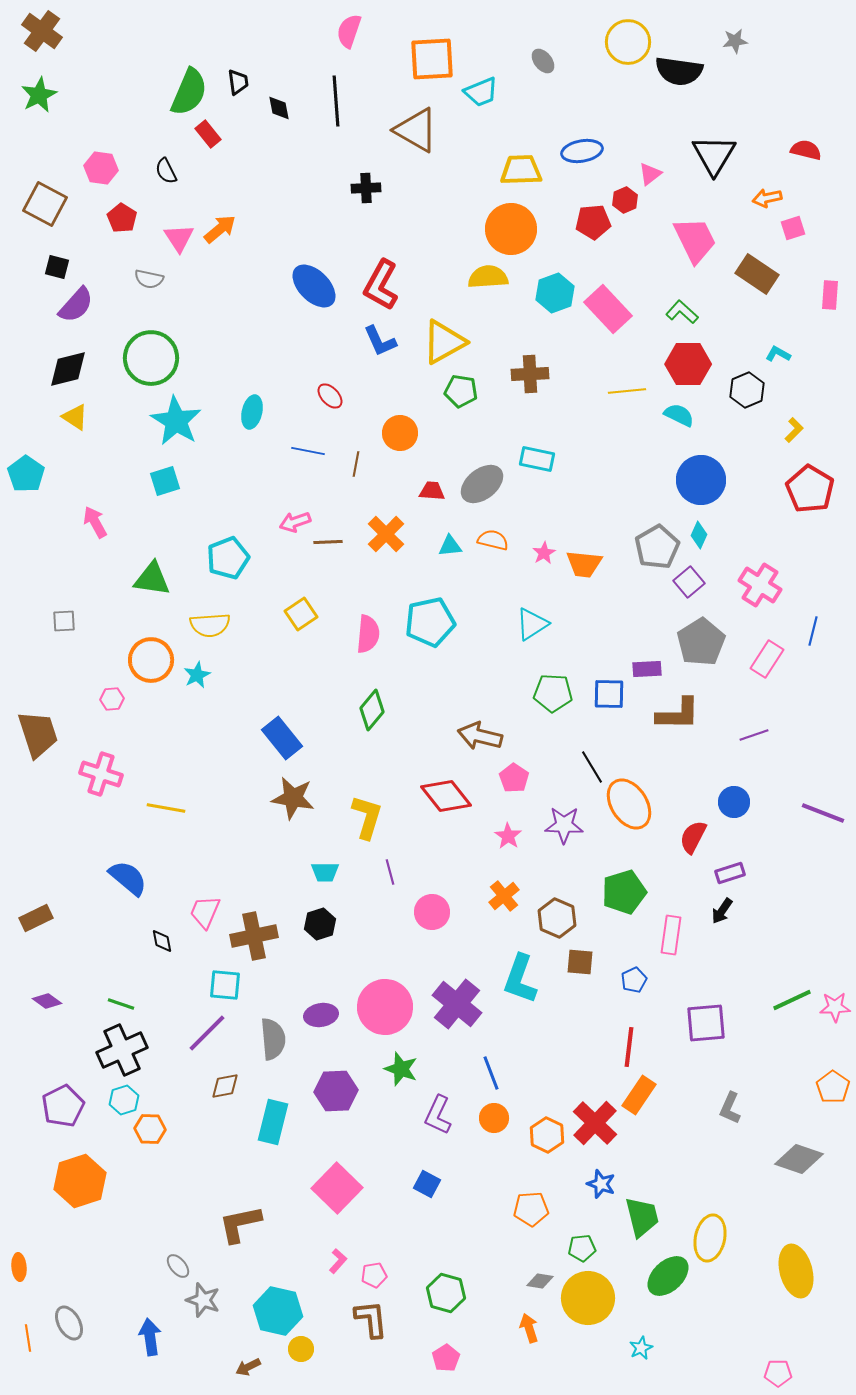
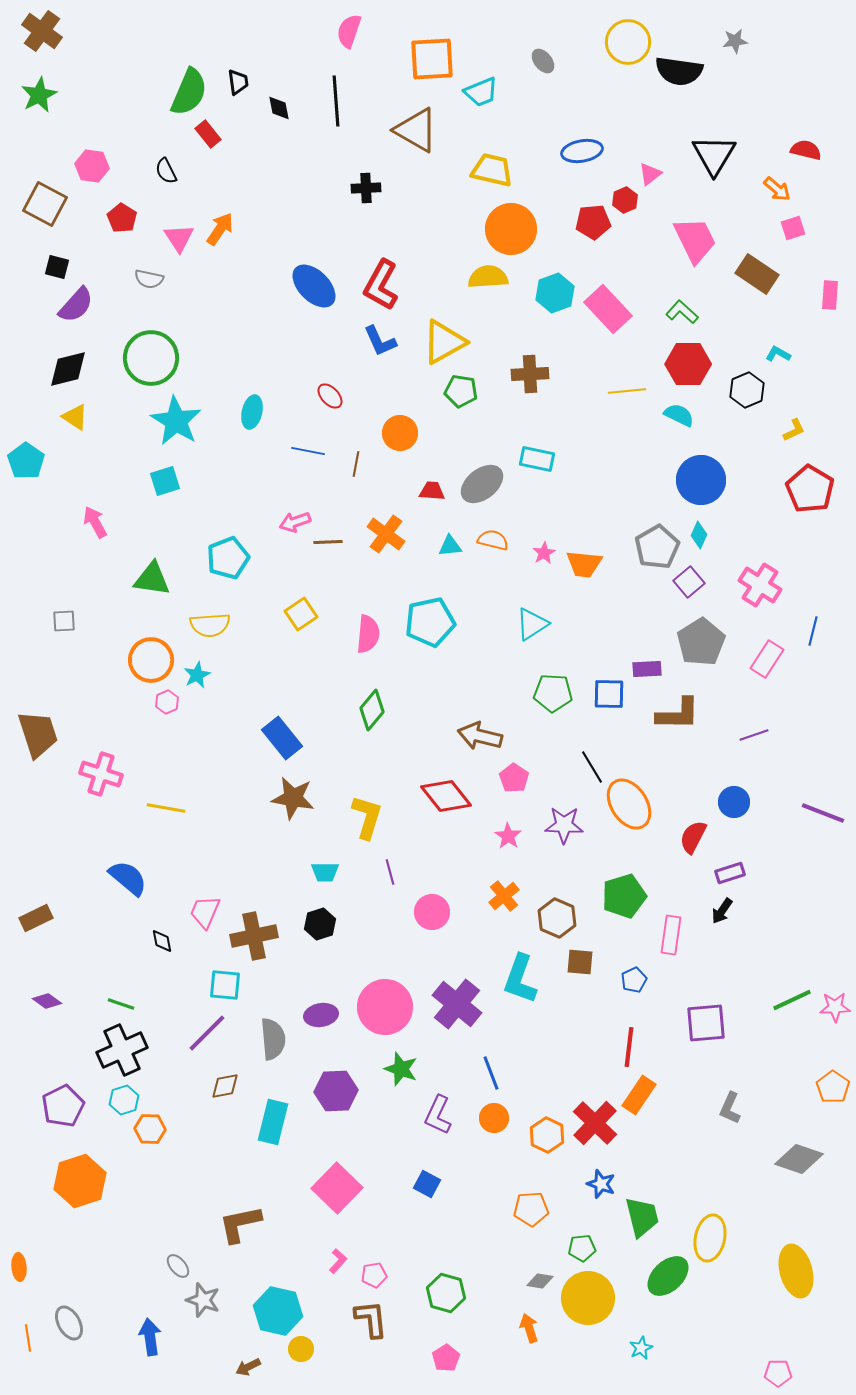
pink hexagon at (101, 168): moved 9 px left, 2 px up
yellow trapezoid at (521, 170): moved 29 px left; rotated 15 degrees clockwise
orange arrow at (767, 198): moved 10 px right, 9 px up; rotated 128 degrees counterclockwise
orange arrow at (220, 229): rotated 16 degrees counterclockwise
yellow L-shape at (794, 430): rotated 20 degrees clockwise
cyan pentagon at (26, 474): moved 13 px up
orange cross at (386, 534): rotated 9 degrees counterclockwise
pink hexagon at (112, 699): moved 55 px right, 3 px down; rotated 20 degrees counterclockwise
green pentagon at (624, 892): moved 4 px down
